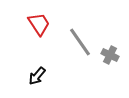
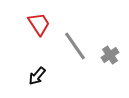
gray line: moved 5 px left, 4 px down
gray cross: rotated 30 degrees clockwise
